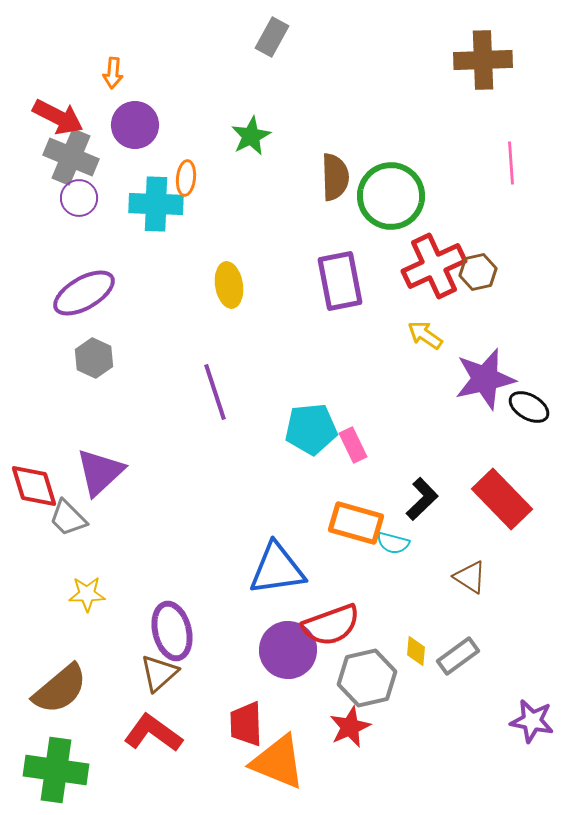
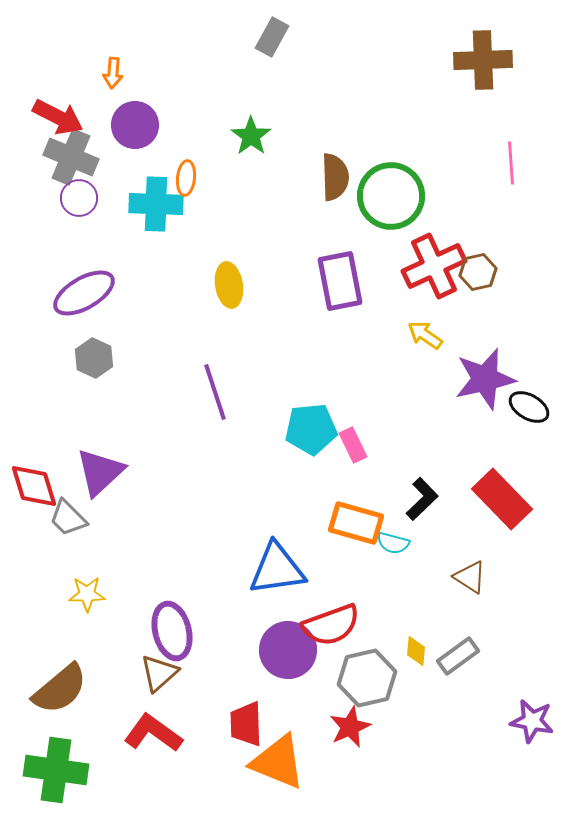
green star at (251, 136): rotated 9 degrees counterclockwise
